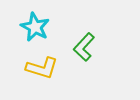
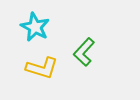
green L-shape: moved 5 px down
